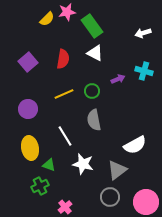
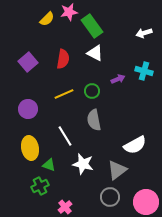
pink star: moved 2 px right
white arrow: moved 1 px right
